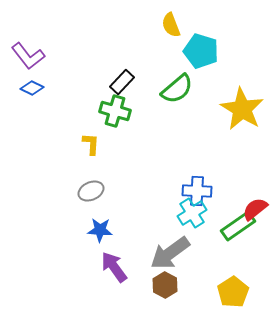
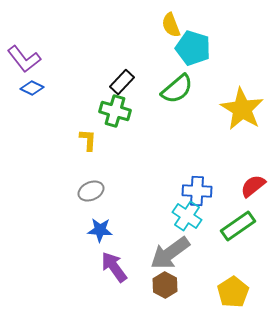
cyan pentagon: moved 8 px left, 3 px up
purple L-shape: moved 4 px left, 3 px down
yellow L-shape: moved 3 px left, 4 px up
red semicircle: moved 2 px left, 23 px up
cyan cross: moved 5 px left, 3 px down; rotated 24 degrees counterclockwise
